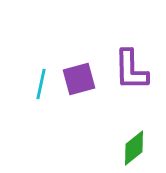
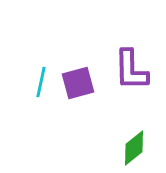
purple square: moved 1 px left, 4 px down
cyan line: moved 2 px up
